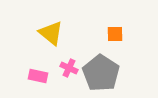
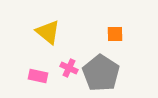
yellow triangle: moved 3 px left, 1 px up
